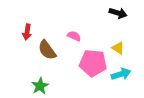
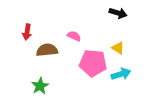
brown semicircle: rotated 120 degrees clockwise
